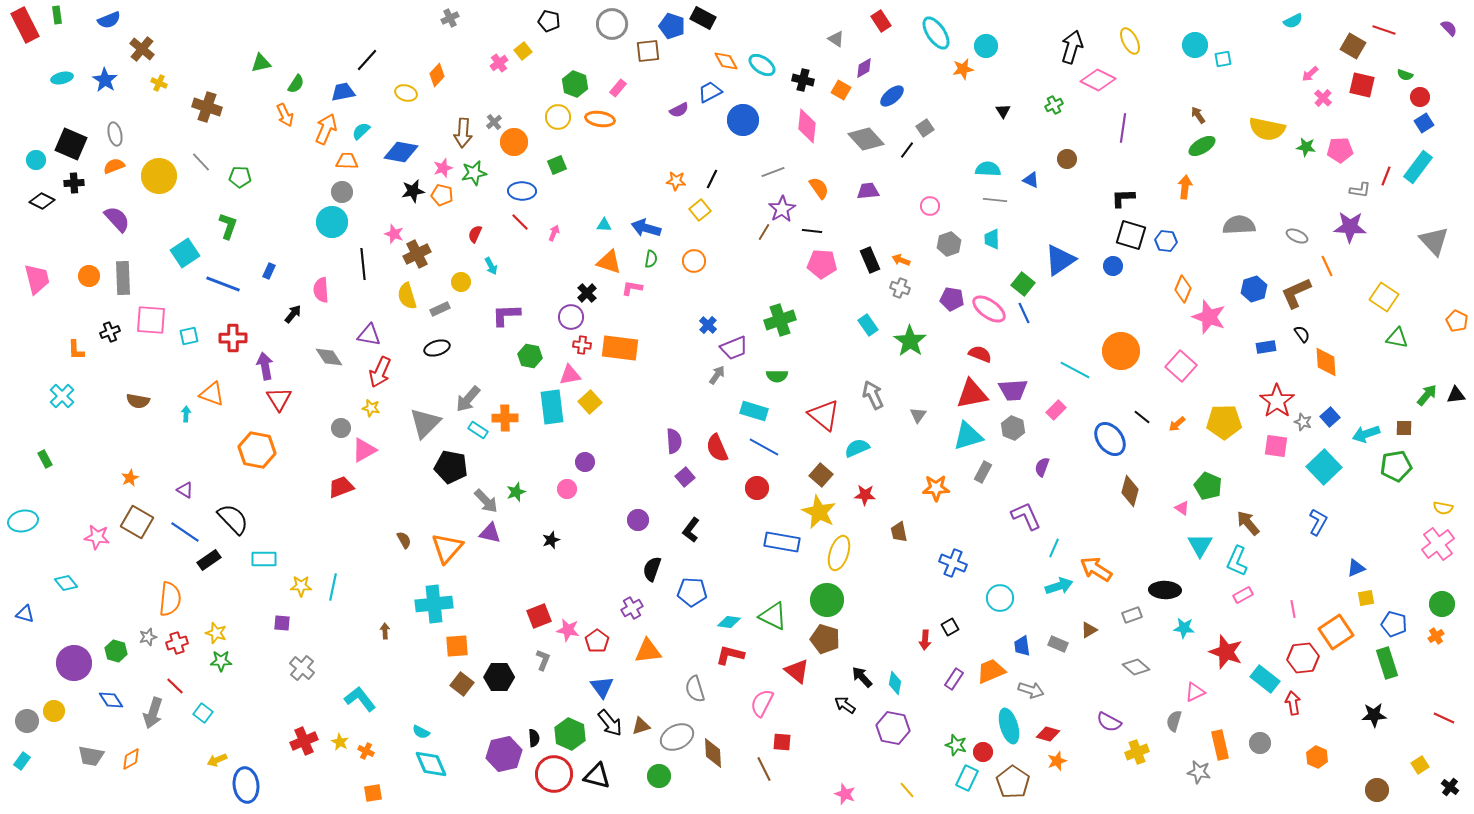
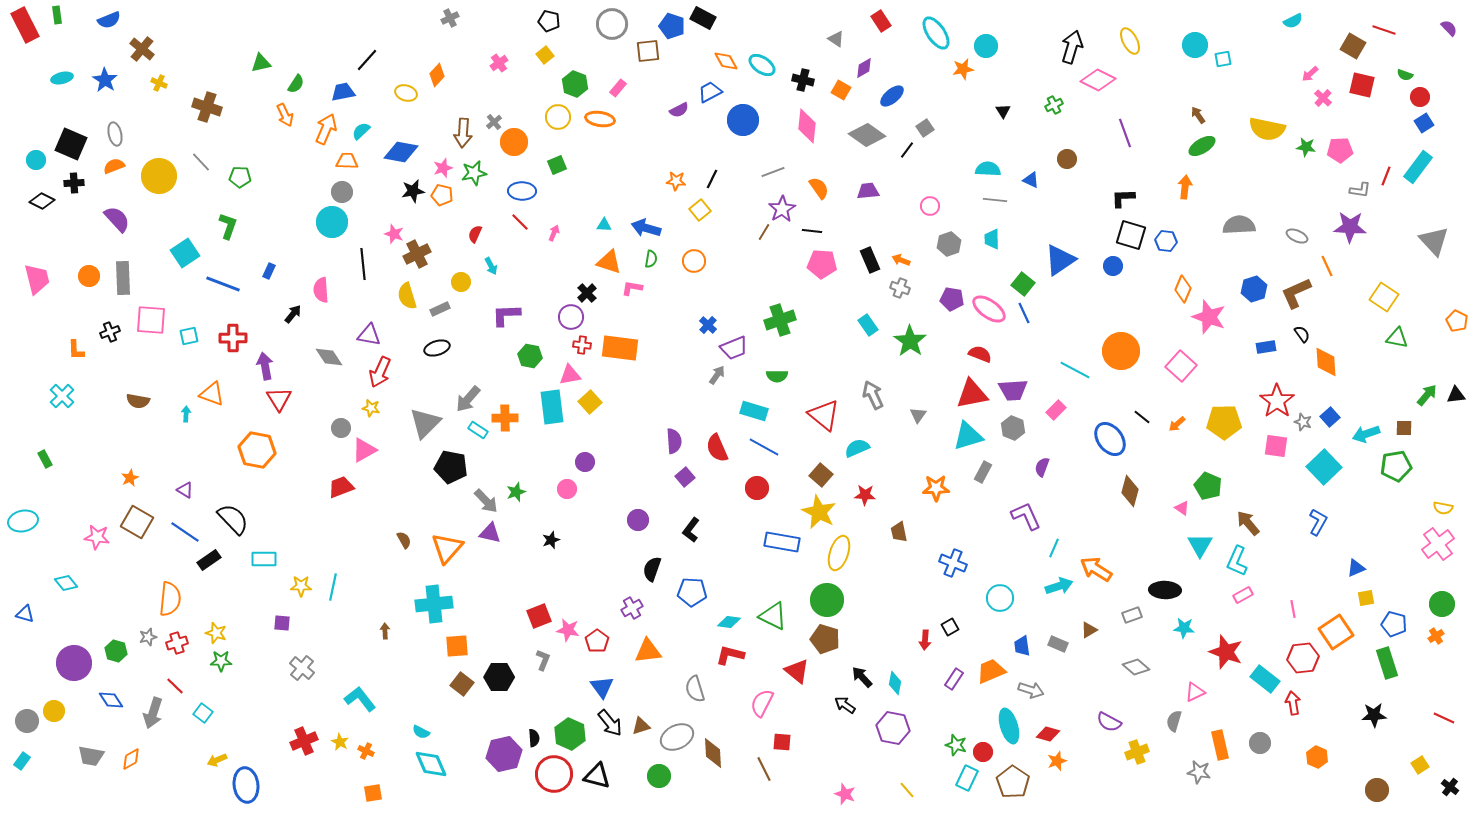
yellow square at (523, 51): moved 22 px right, 4 px down
purple line at (1123, 128): moved 2 px right, 5 px down; rotated 28 degrees counterclockwise
gray diamond at (866, 139): moved 1 px right, 4 px up; rotated 12 degrees counterclockwise
